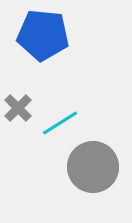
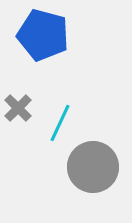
blue pentagon: rotated 9 degrees clockwise
cyan line: rotated 33 degrees counterclockwise
